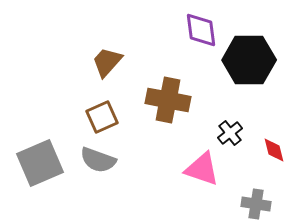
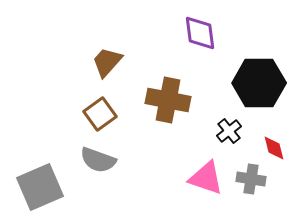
purple diamond: moved 1 px left, 3 px down
black hexagon: moved 10 px right, 23 px down
brown square: moved 2 px left, 3 px up; rotated 12 degrees counterclockwise
black cross: moved 1 px left, 2 px up
red diamond: moved 2 px up
gray square: moved 24 px down
pink triangle: moved 4 px right, 9 px down
gray cross: moved 5 px left, 25 px up
